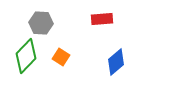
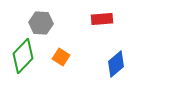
green diamond: moved 3 px left
blue diamond: moved 2 px down
